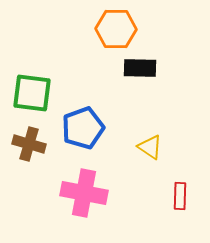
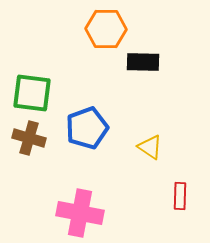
orange hexagon: moved 10 px left
black rectangle: moved 3 px right, 6 px up
blue pentagon: moved 4 px right
brown cross: moved 6 px up
pink cross: moved 4 px left, 20 px down
